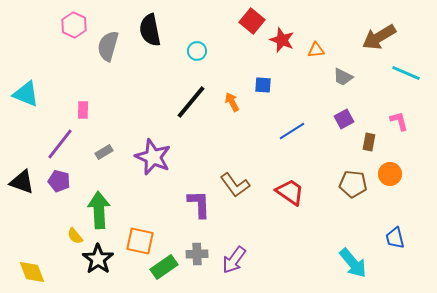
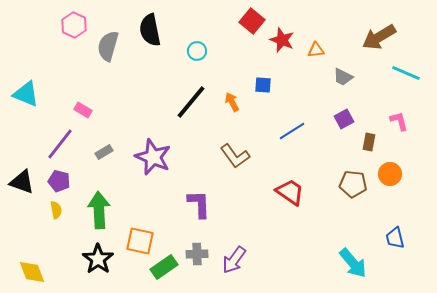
pink rectangle: rotated 60 degrees counterclockwise
brown L-shape: moved 29 px up
yellow semicircle: moved 19 px left, 26 px up; rotated 150 degrees counterclockwise
